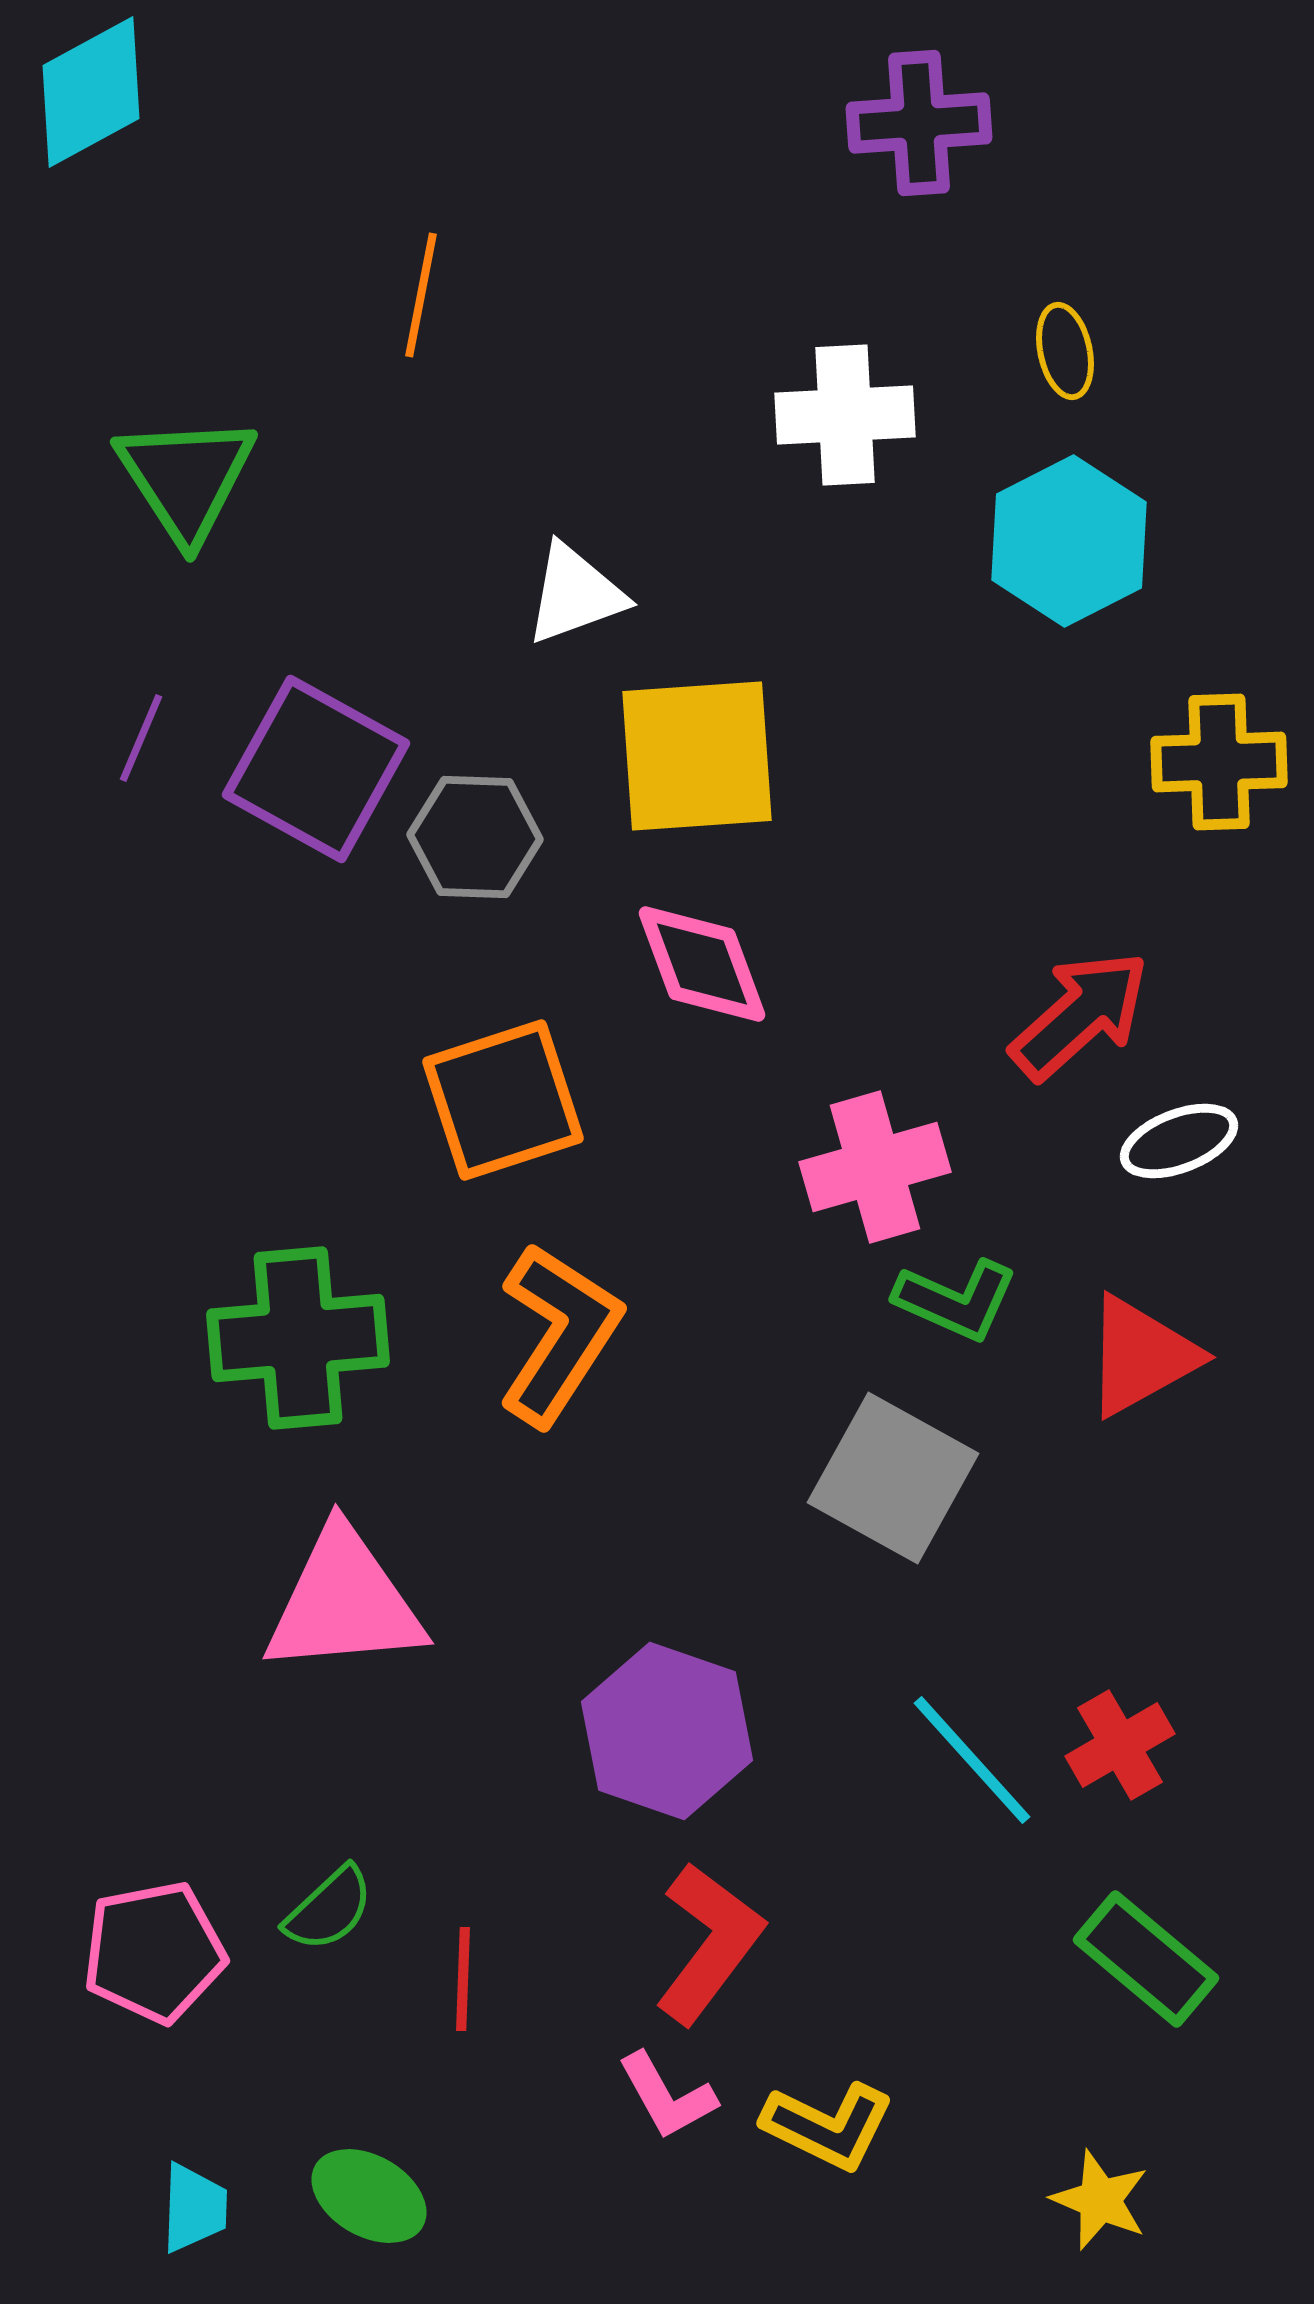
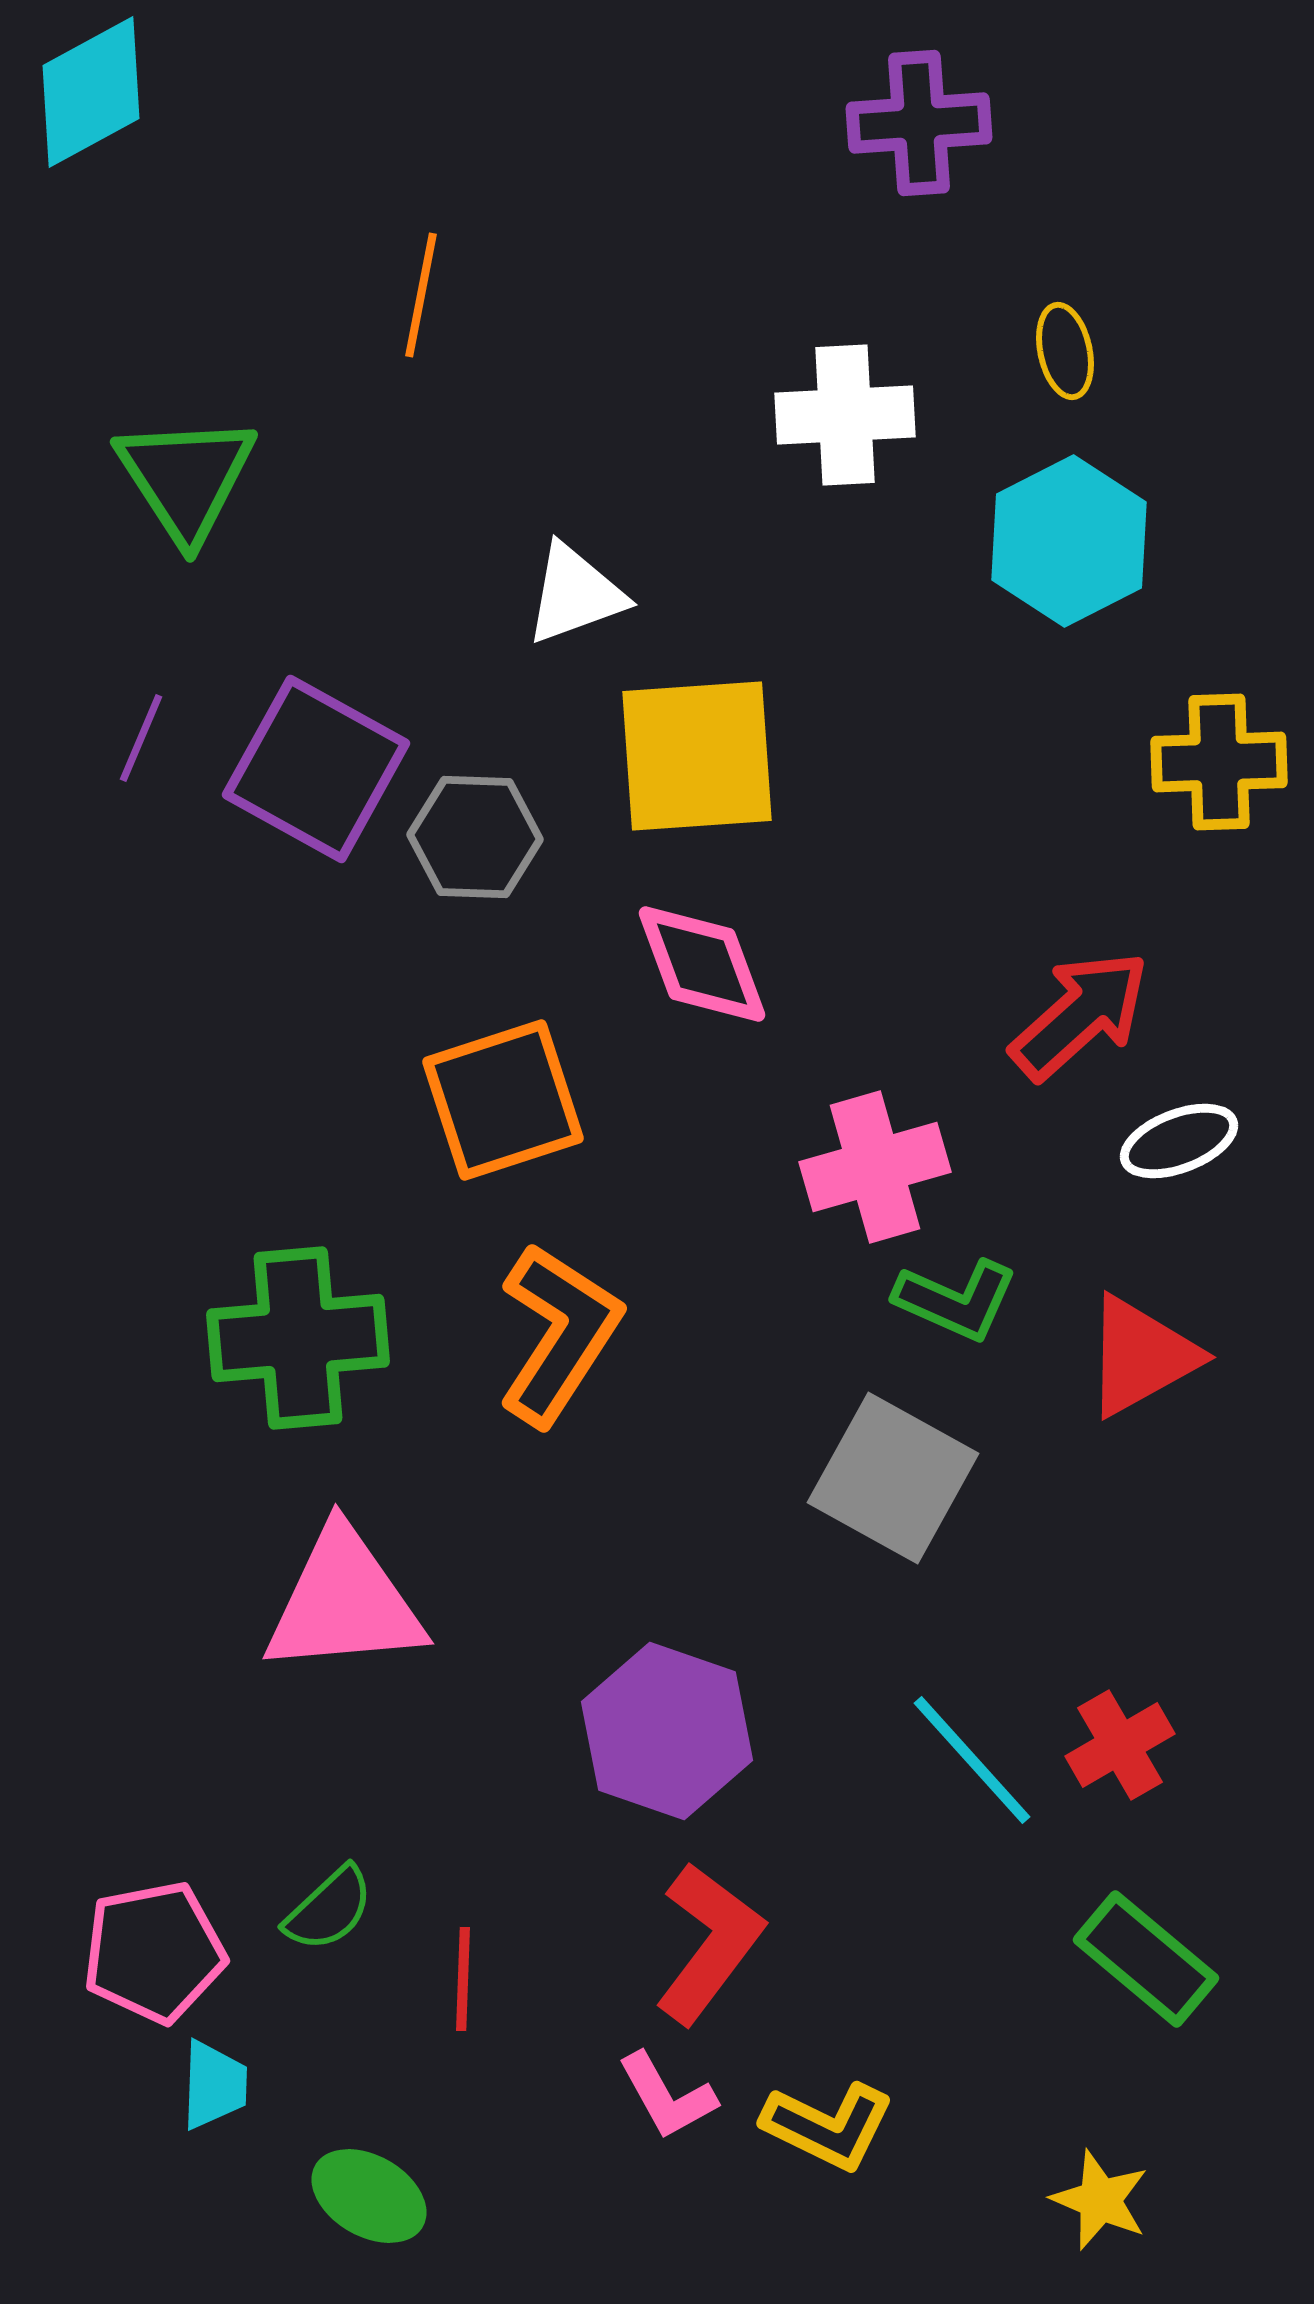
cyan trapezoid: moved 20 px right, 123 px up
